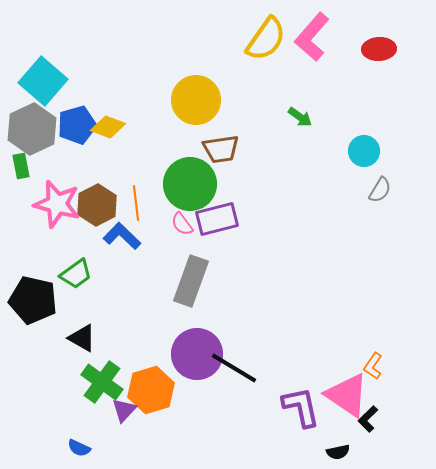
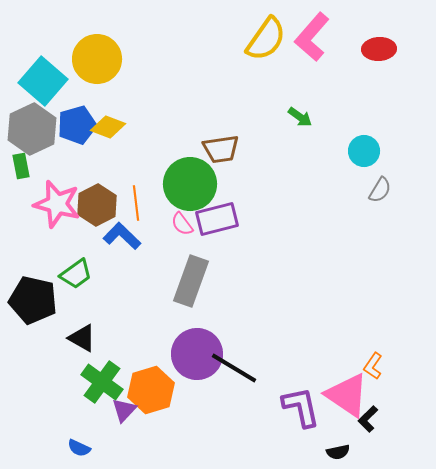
yellow circle: moved 99 px left, 41 px up
